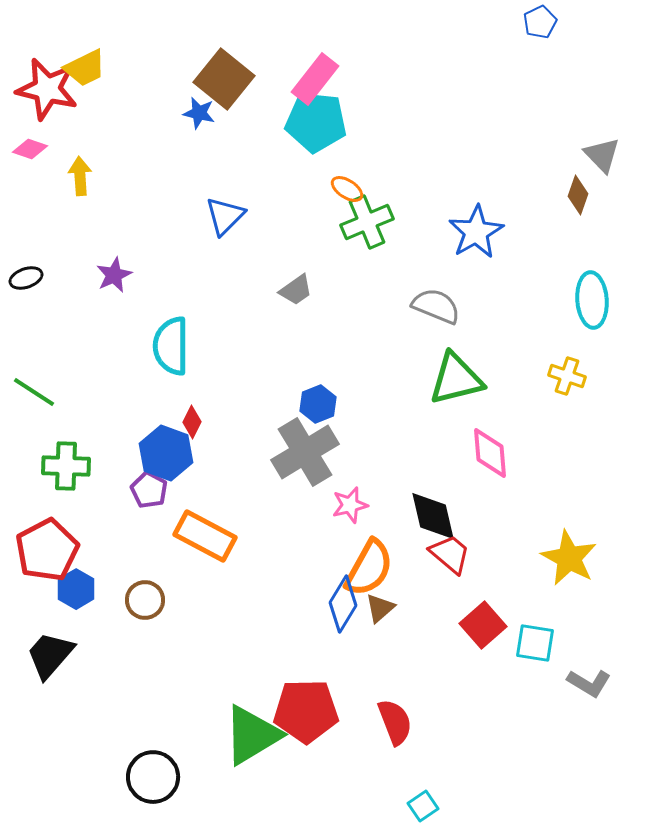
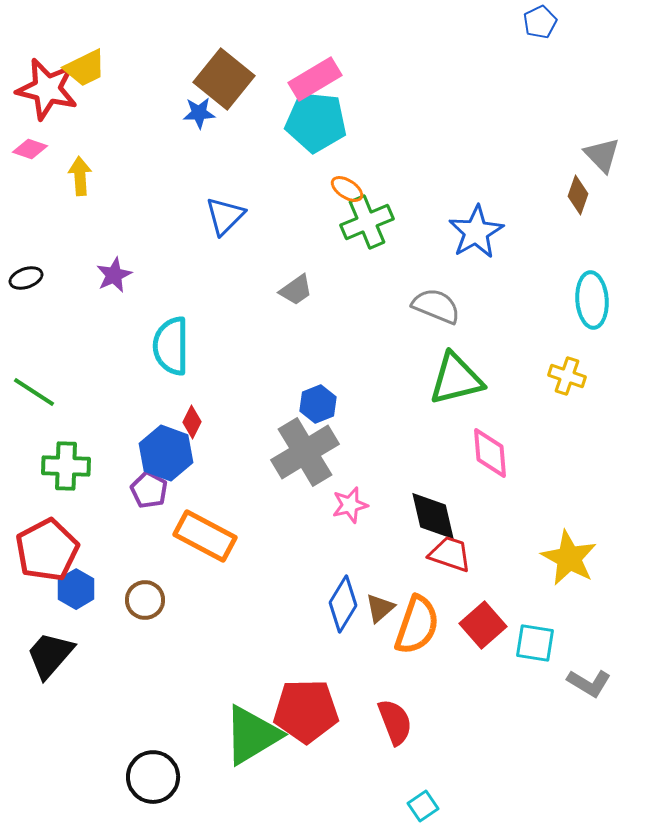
pink rectangle at (315, 79): rotated 21 degrees clockwise
blue star at (199, 113): rotated 16 degrees counterclockwise
red trapezoid at (450, 554): rotated 21 degrees counterclockwise
orange semicircle at (369, 568): moved 48 px right, 57 px down; rotated 10 degrees counterclockwise
